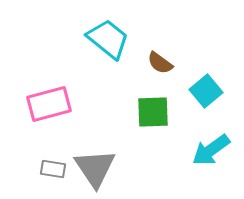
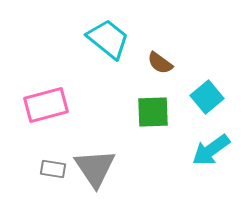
cyan square: moved 1 px right, 6 px down
pink rectangle: moved 3 px left, 1 px down
